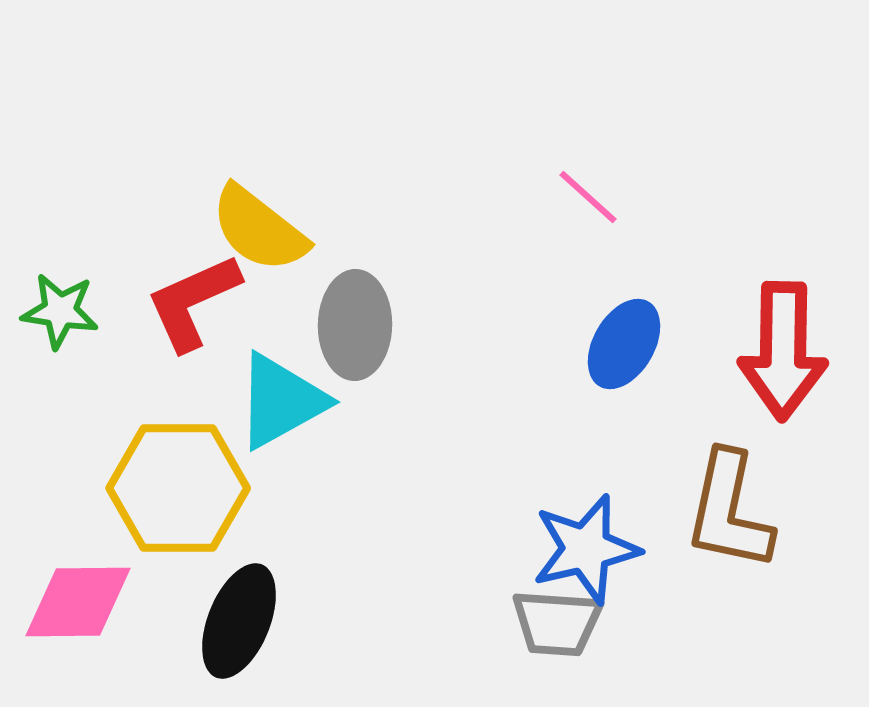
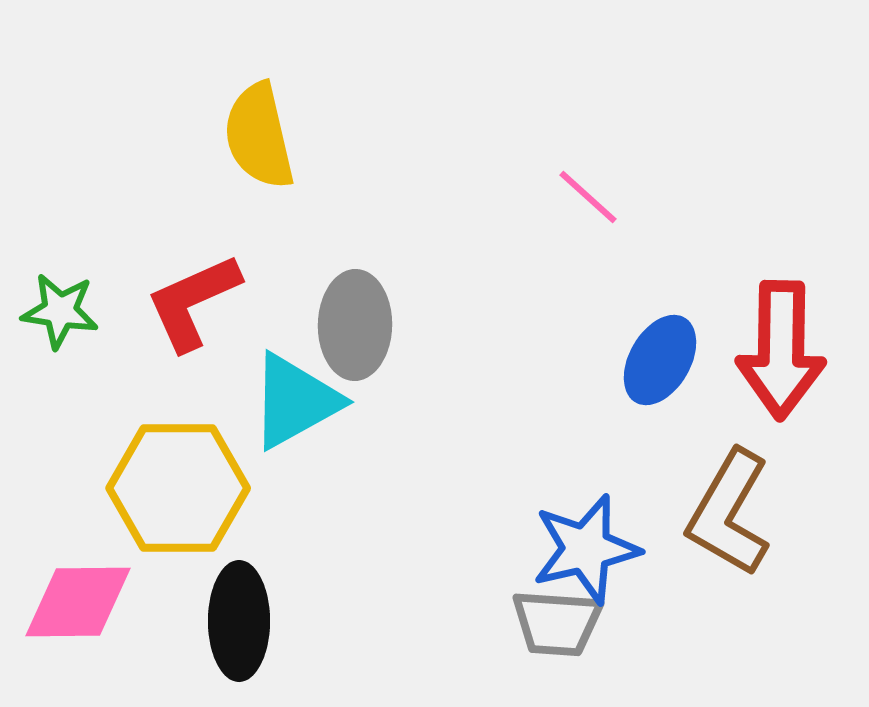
yellow semicircle: moved 93 px up; rotated 39 degrees clockwise
blue ellipse: moved 36 px right, 16 px down
red arrow: moved 2 px left, 1 px up
cyan triangle: moved 14 px right
brown L-shape: moved 2 px down; rotated 18 degrees clockwise
black ellipse: rotated 22 degrees counterclockwise
